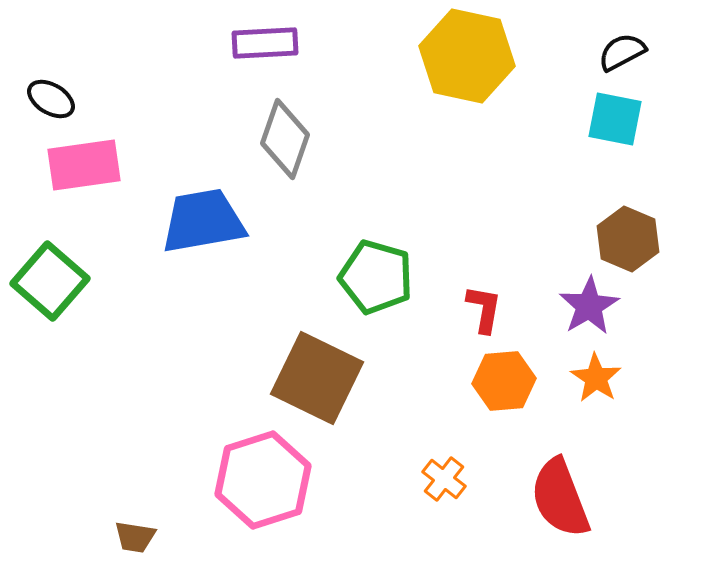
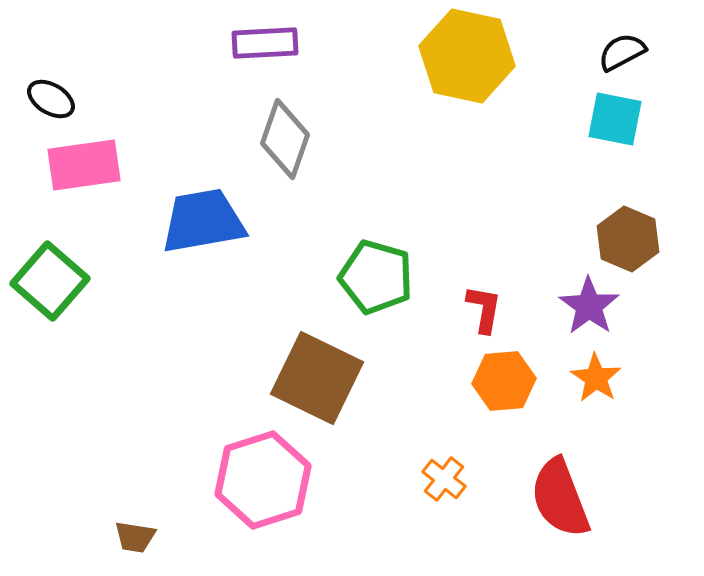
purple star: rotated 6 degrees counterclockwise
